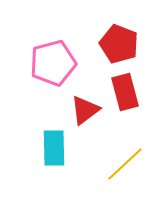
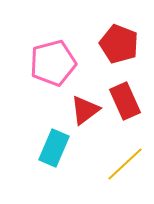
red rectangle: moved 9 px down; rotated 9 degrees counterclockwise
cyan rectangle: rotated 24 degrees clockwise
